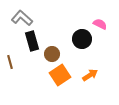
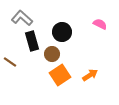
black circle: moved 20 px left, 7 px up
brown line: rotated 40 degrees counterclockwise
